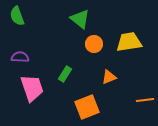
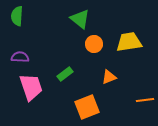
green semicircle: rotated 24 degrees clockwise
green rectangle: rotated 21 degrees clockwise
pink trapezoid: moved 1 px left, 1 px up
